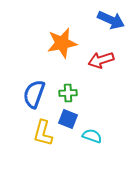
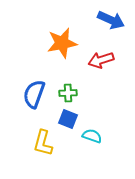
yellow L-shape: moved 10 px down
